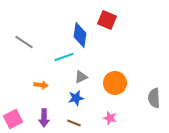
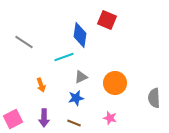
orange arrow: rotated 64 degrees clockwise
